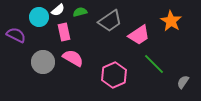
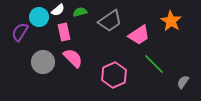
purple semicircle: moved 4 px right, 3 px up; rotated 84 degrees counterclockwise
pink semicircle: rotated 15 degrees clockwise
